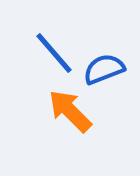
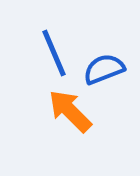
blue line: rotated 18 degrees clockwise
